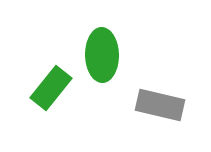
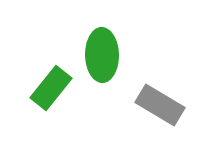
gray rectangle: rotated 18 degrees clockwise
